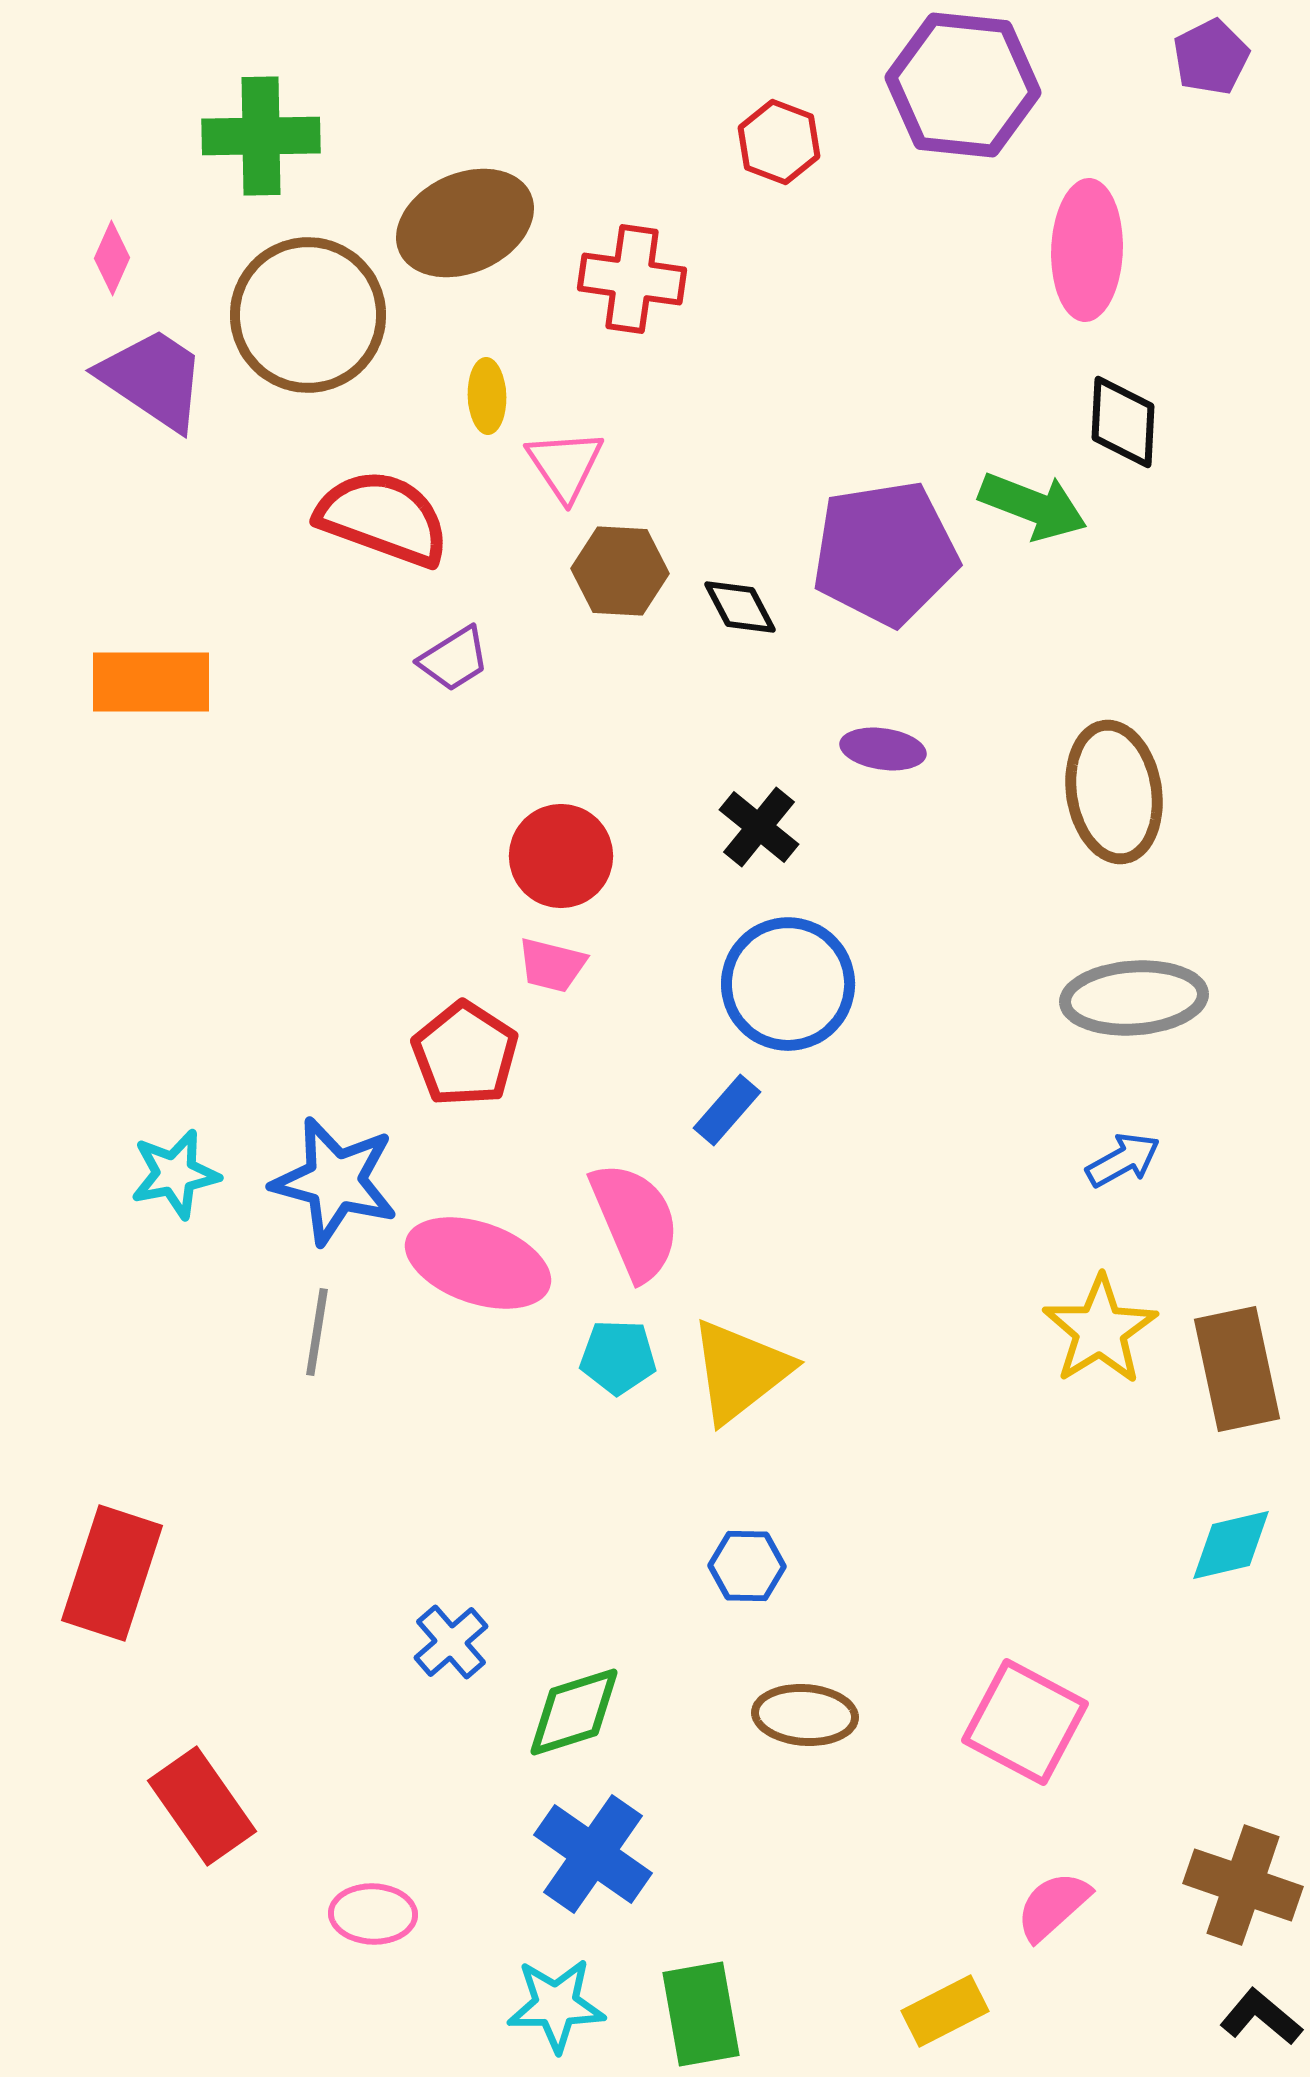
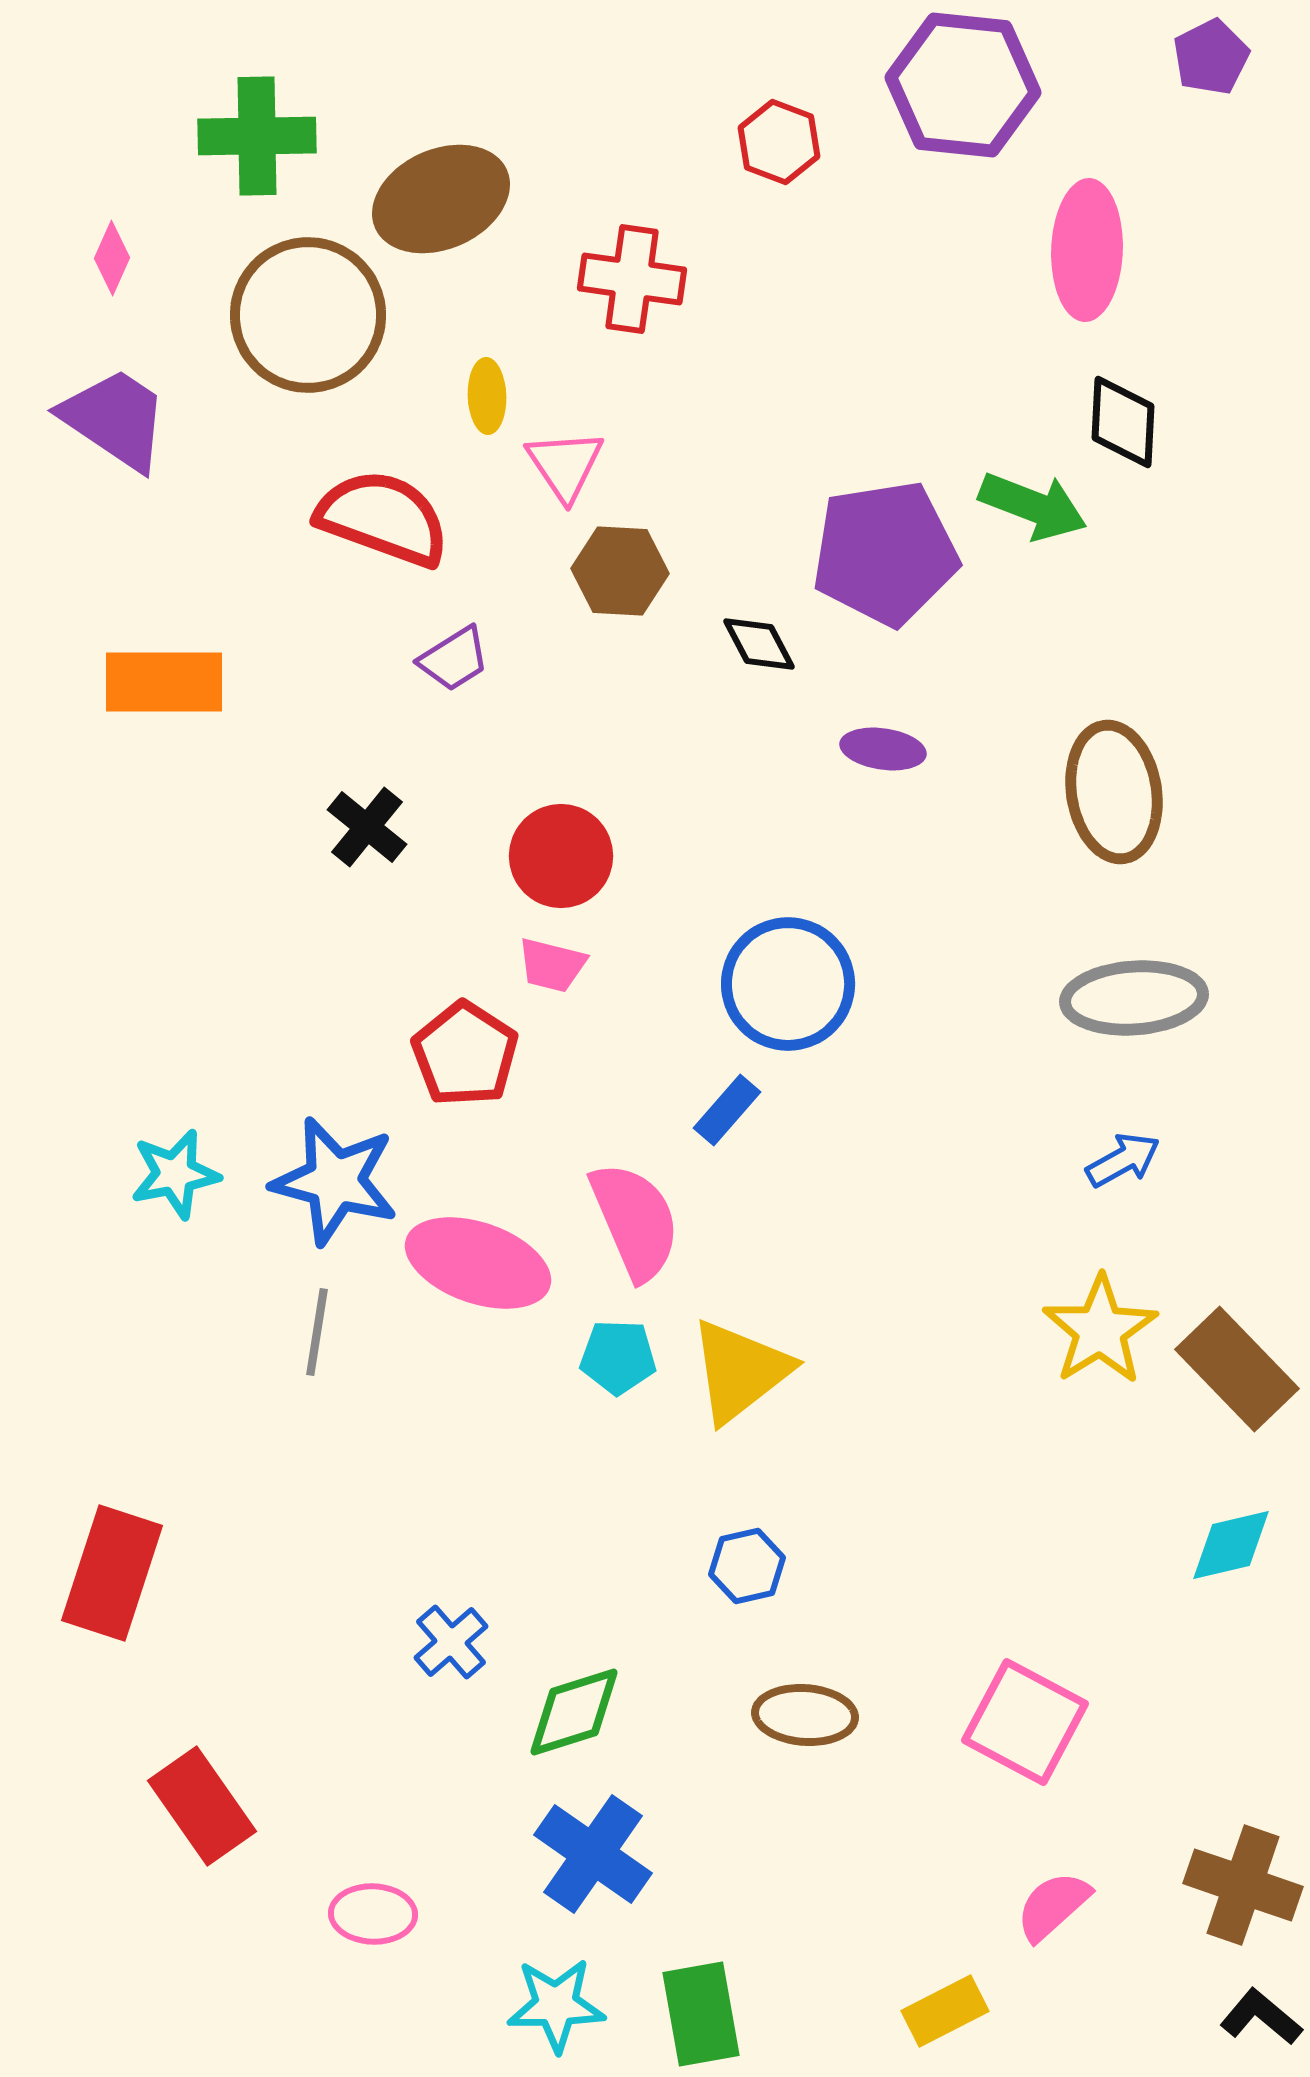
green cross at (261, 136): moved 4 px left
brown ellipse at (465, 223): moved 24 px left, 24 px up
purple trapezoid at (153, 379): moved 38 px left, 40 px down
black diamond at (740, 607): moved 19 px right, 37 px down
orange rectangle at (151, 682): moved 13 px right
black cross at (759, 827): moved 392 px left
brown rectangle at (1237, 1369): rotated 32 degrees counterclockwise
blue hexagon at (747, 1566): rotated 14 degrees counterclockwise
